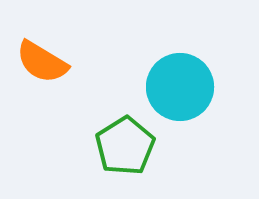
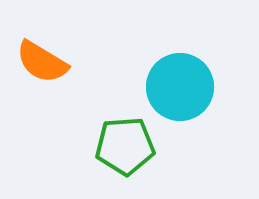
green pentagon: rotated 28 degrees clockwise
